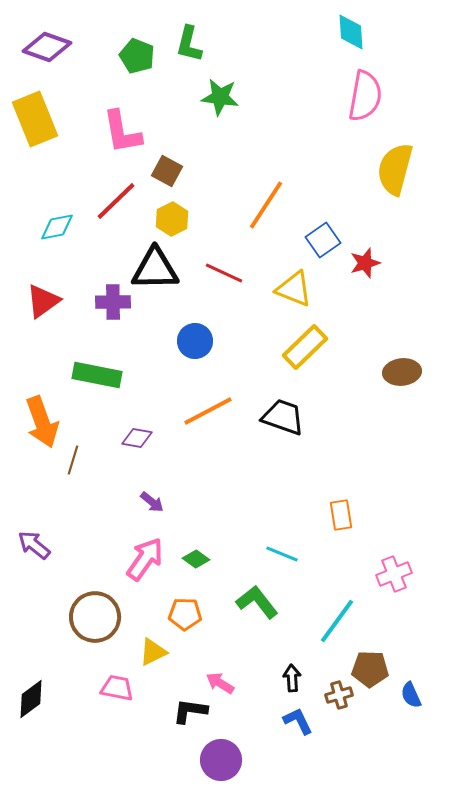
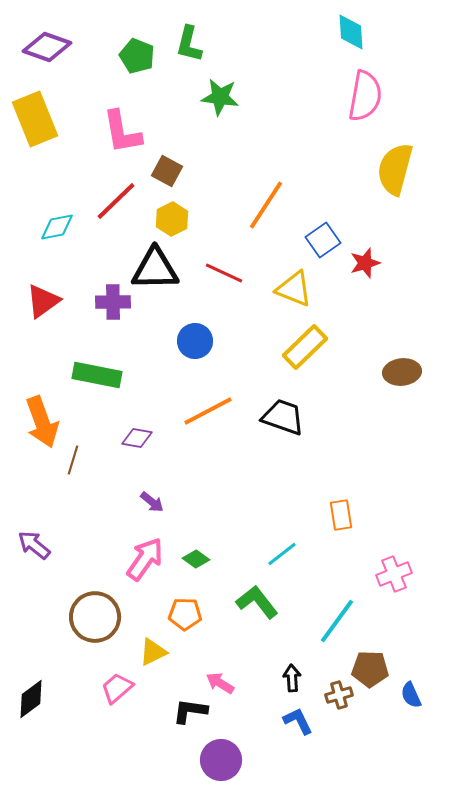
cyan line at (282, 554): rotated 60 degrees counterclockwise
pink trapezoid at (117, 688): rotated 52 degrees counterclockwise
